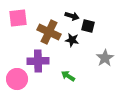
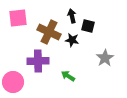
black arrow: rotated 120 degrees counterclockwise
pink circle: moved 4 px left, 3 px down
